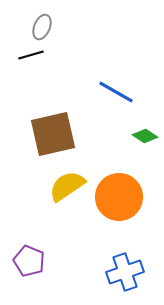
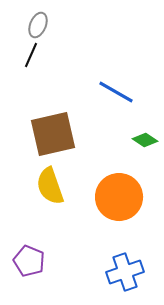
gray ellipse: moved 4 px left, 2 px up
black line: rotated 50 degrees counterclockwise
green diamond: moved 4 px down
yellow semicircle: moved 17 px left; rotated 75 degrees counterclockwise
